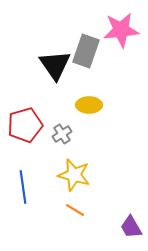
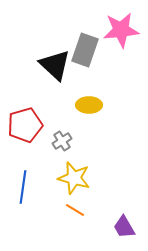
gray rectangle: moved 1 px left, 1 px up
black triangle: rotated 12 degrees counterclockwise
gray cross: moved 7 px down
yellow star: moved 3 px down
blue line: rotated 16 degrees clockwise
purple trapezoid: moved 7 px left
